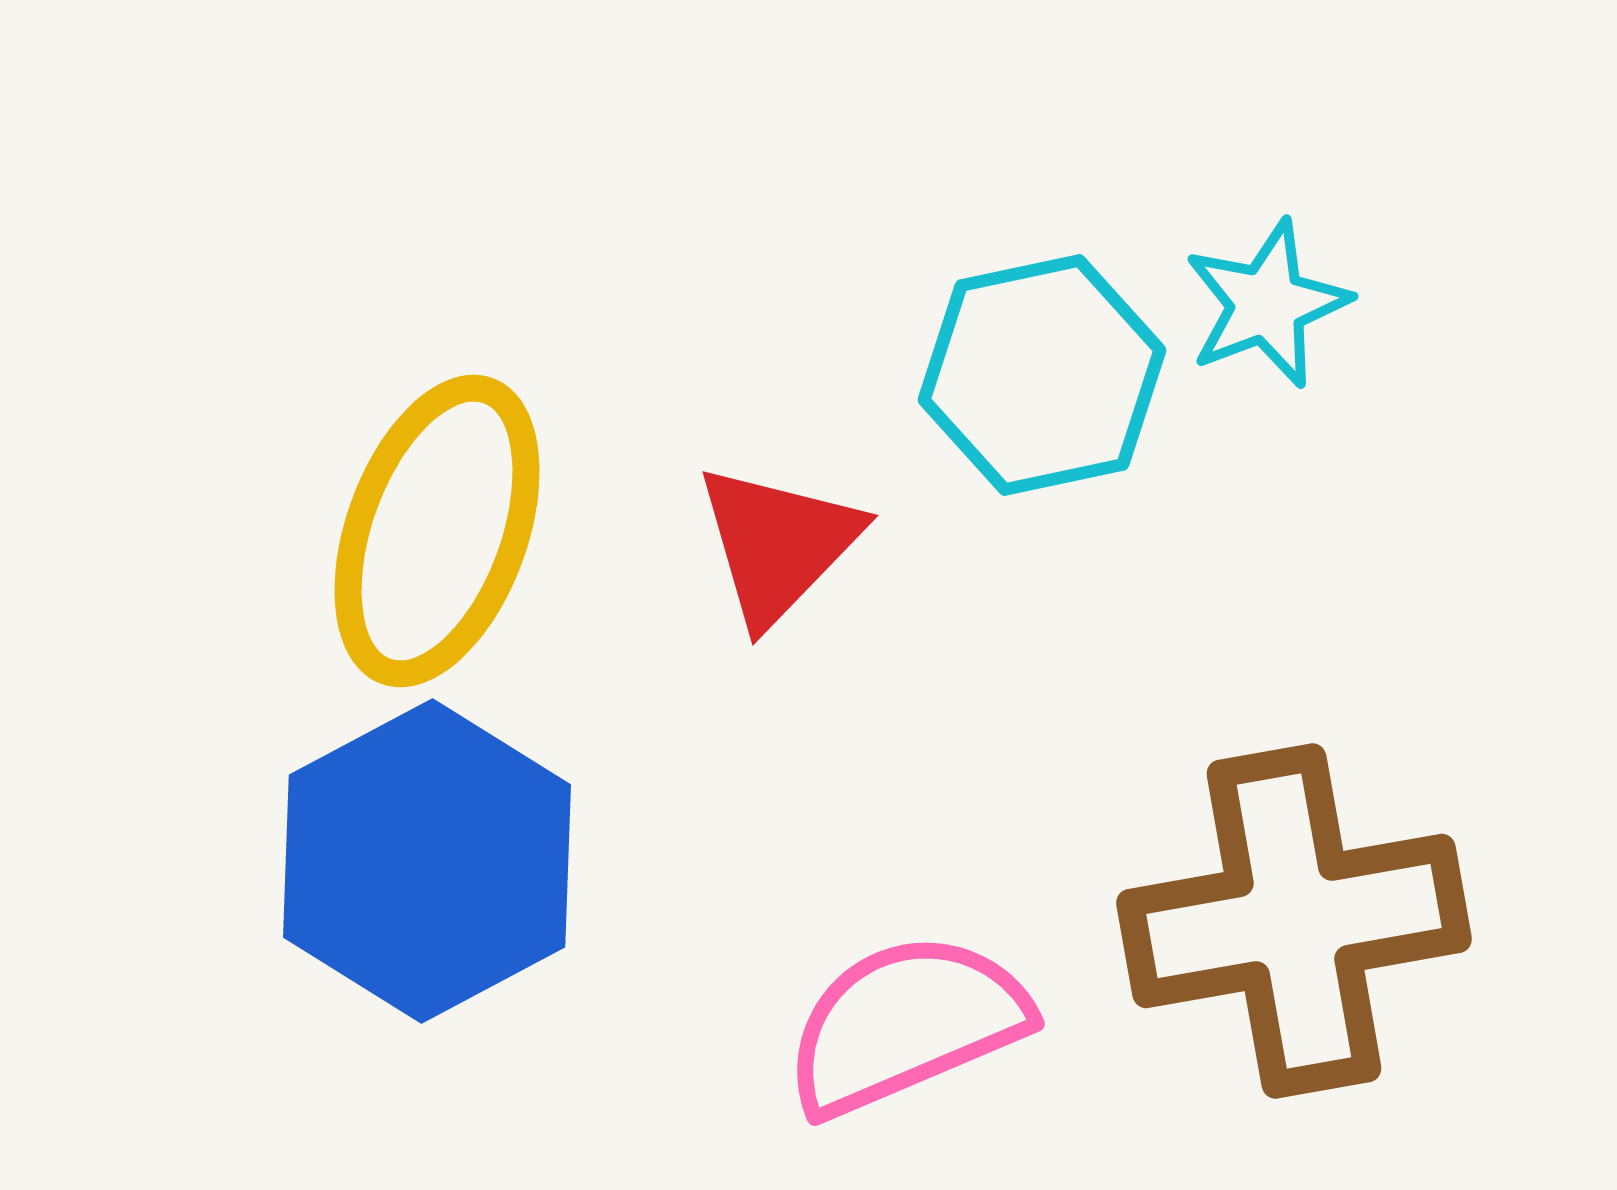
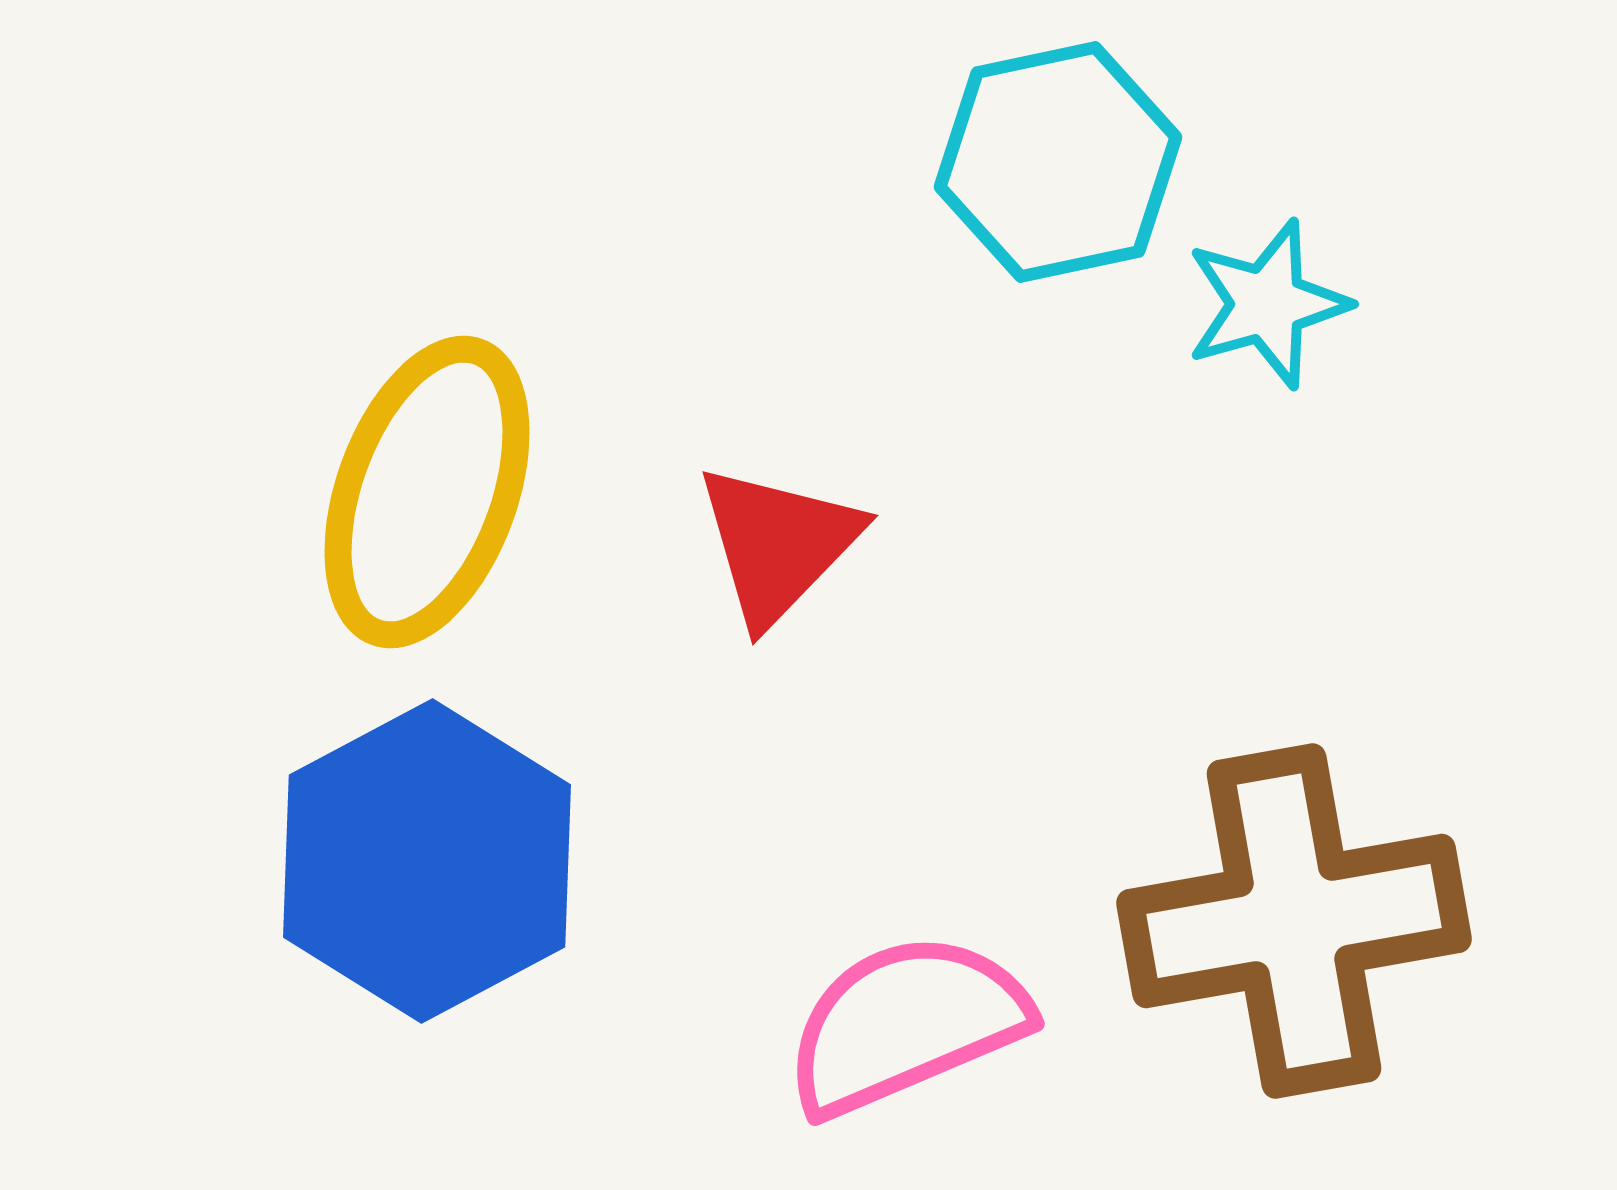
cyan star: rotated 5 degrees clockwise
cyan hexagon: moved 16 px right, 213 px up
yellow ellipse: moved 10 px left, 39 px up
